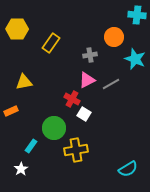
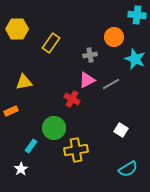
white square: moved 37 px right, 16 px down
